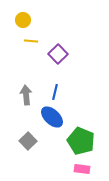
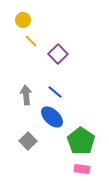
yellow line: rotated 40 degrees clockwise
blue line: rotated 63 degrees counterclockwise
green pentagon: rotated 12 degrees clockwise
